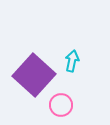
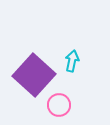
pink circle: moved 2 px left
